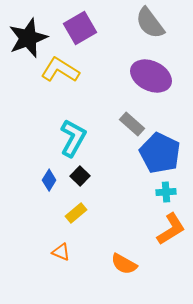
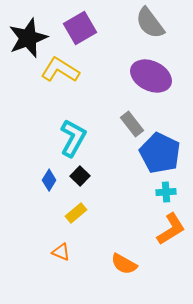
gray rectangle: rotated 10 degrees clockwise
